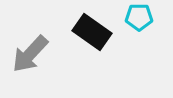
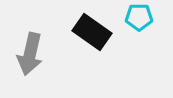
gray arrow: rotated 30 degrees counterclockwise
